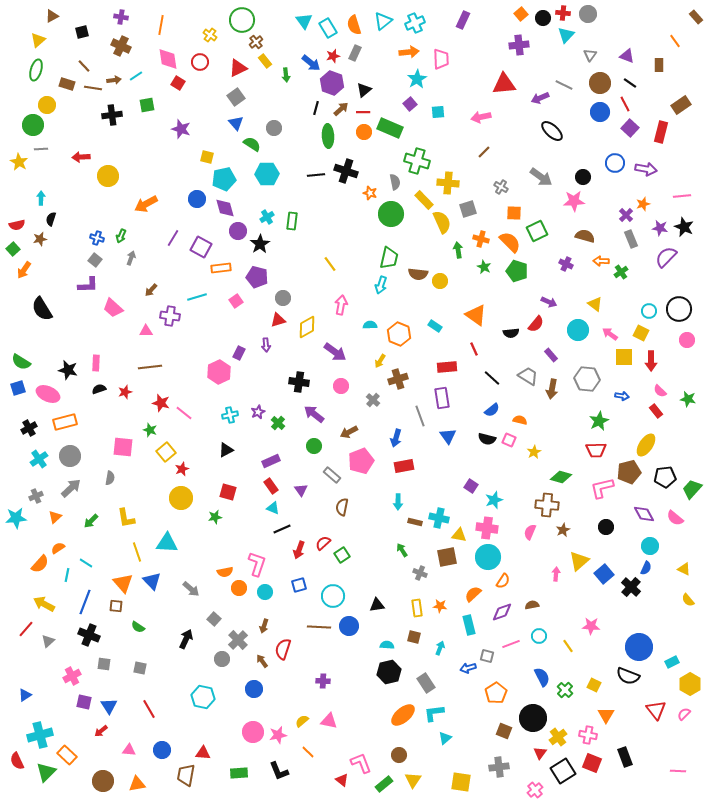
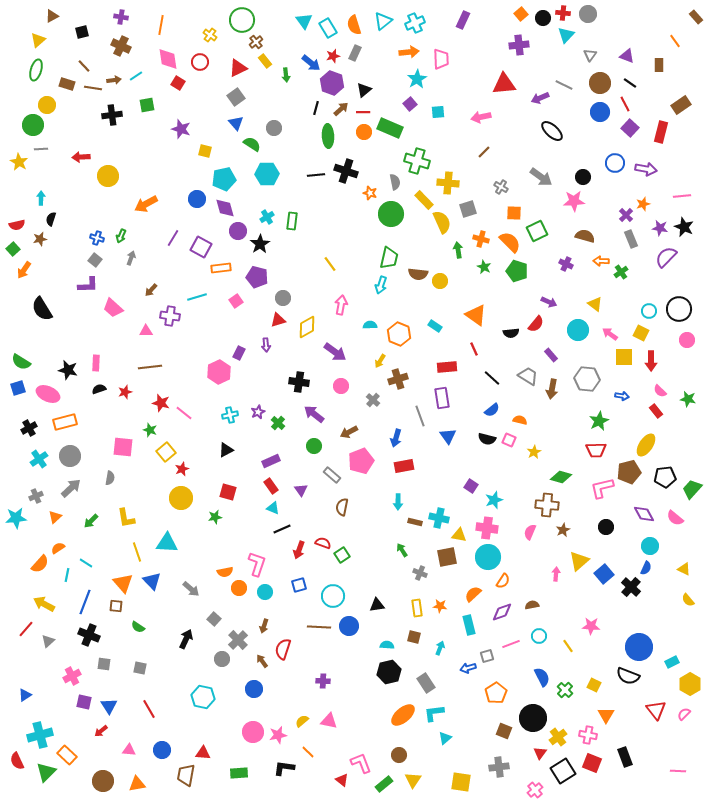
yellow square at (207, 157): moved 2 px left, 6 px up
red semicircle at (323, 543): rotated 63 degrees clockwise
gray square at (487, 656): rotated 32 degrees counterclockwise
black L-shape at (279, 771): moved 5 px right, 3 px up; rotated 120 degrees clockwise
